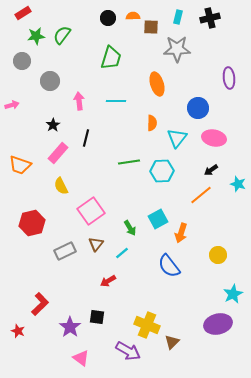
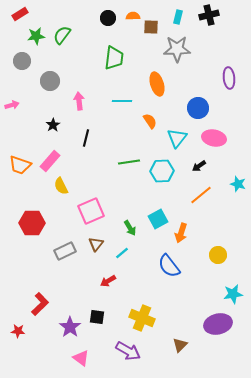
red rectangle at (23, 13): moved 3 px left, 1 px down
black cross at (210, 18): moved 1 px left, 3 px up
green trapezoid at (111, 58): moved 3 px right; rotated 10 degrees counterclockwise
cyan line at (116, 101): moved 6 px right
orange semicircle at (152, 123): moved 2 px left, 2 px up; rotated 35 degrees counterclockwise
pink rectangle at (58, 153): moved 8 px left, 8 px down
black arrow at (211, 170): moved 12 px left, 4 px up
pink square at (91, 211): rotated 12 degrees clockwise
red hexagon at (32, 223): rotated 15 degrees clockwise
cyan star at (233, 294): rotated 18 degrees clockwise
yellow cross at (147, 325): moved 5 px left, 7 px up
red star at (18, 331): rotated 16 degrees counterclockwise
brown triangle at (172, 342): moved 8 px right, 3 px down
